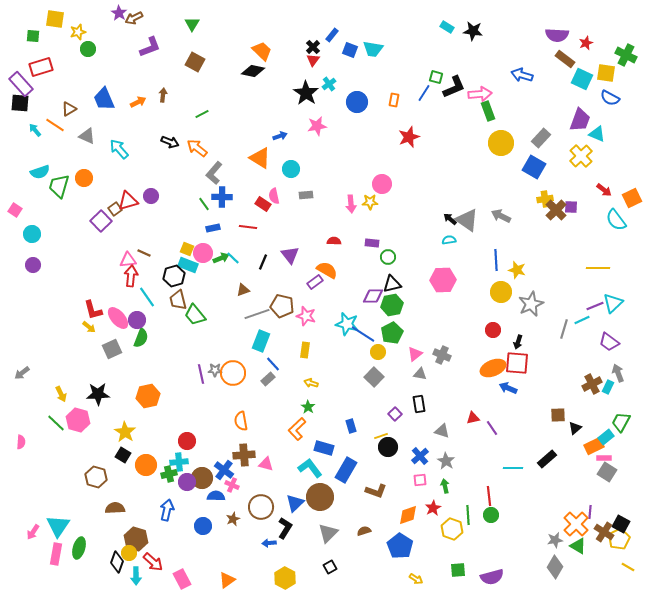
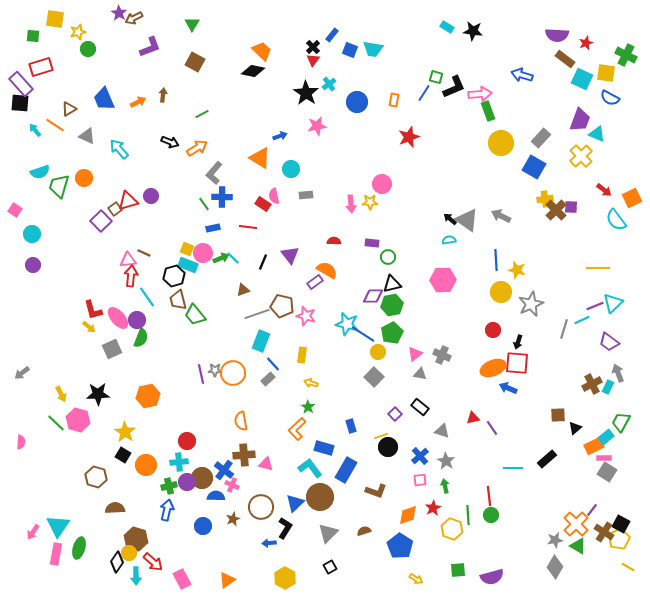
orange arrow at (197, 148): rotated 110 degrees clockwise
yellow rectangle at (305, 350): moved 3 px left, 5 px down
black rectangle at (419, 404): moved 1 px right, 3 px down; rotated 42 degrees counterclockwise
green cross at (169, 474): moved 12 px down
purple line at (590, 512): moved 2 px right, 2 px up; rotated 32 degrees clockwise
black diamond at (117, 562): rotated 15 degrees clockwise
